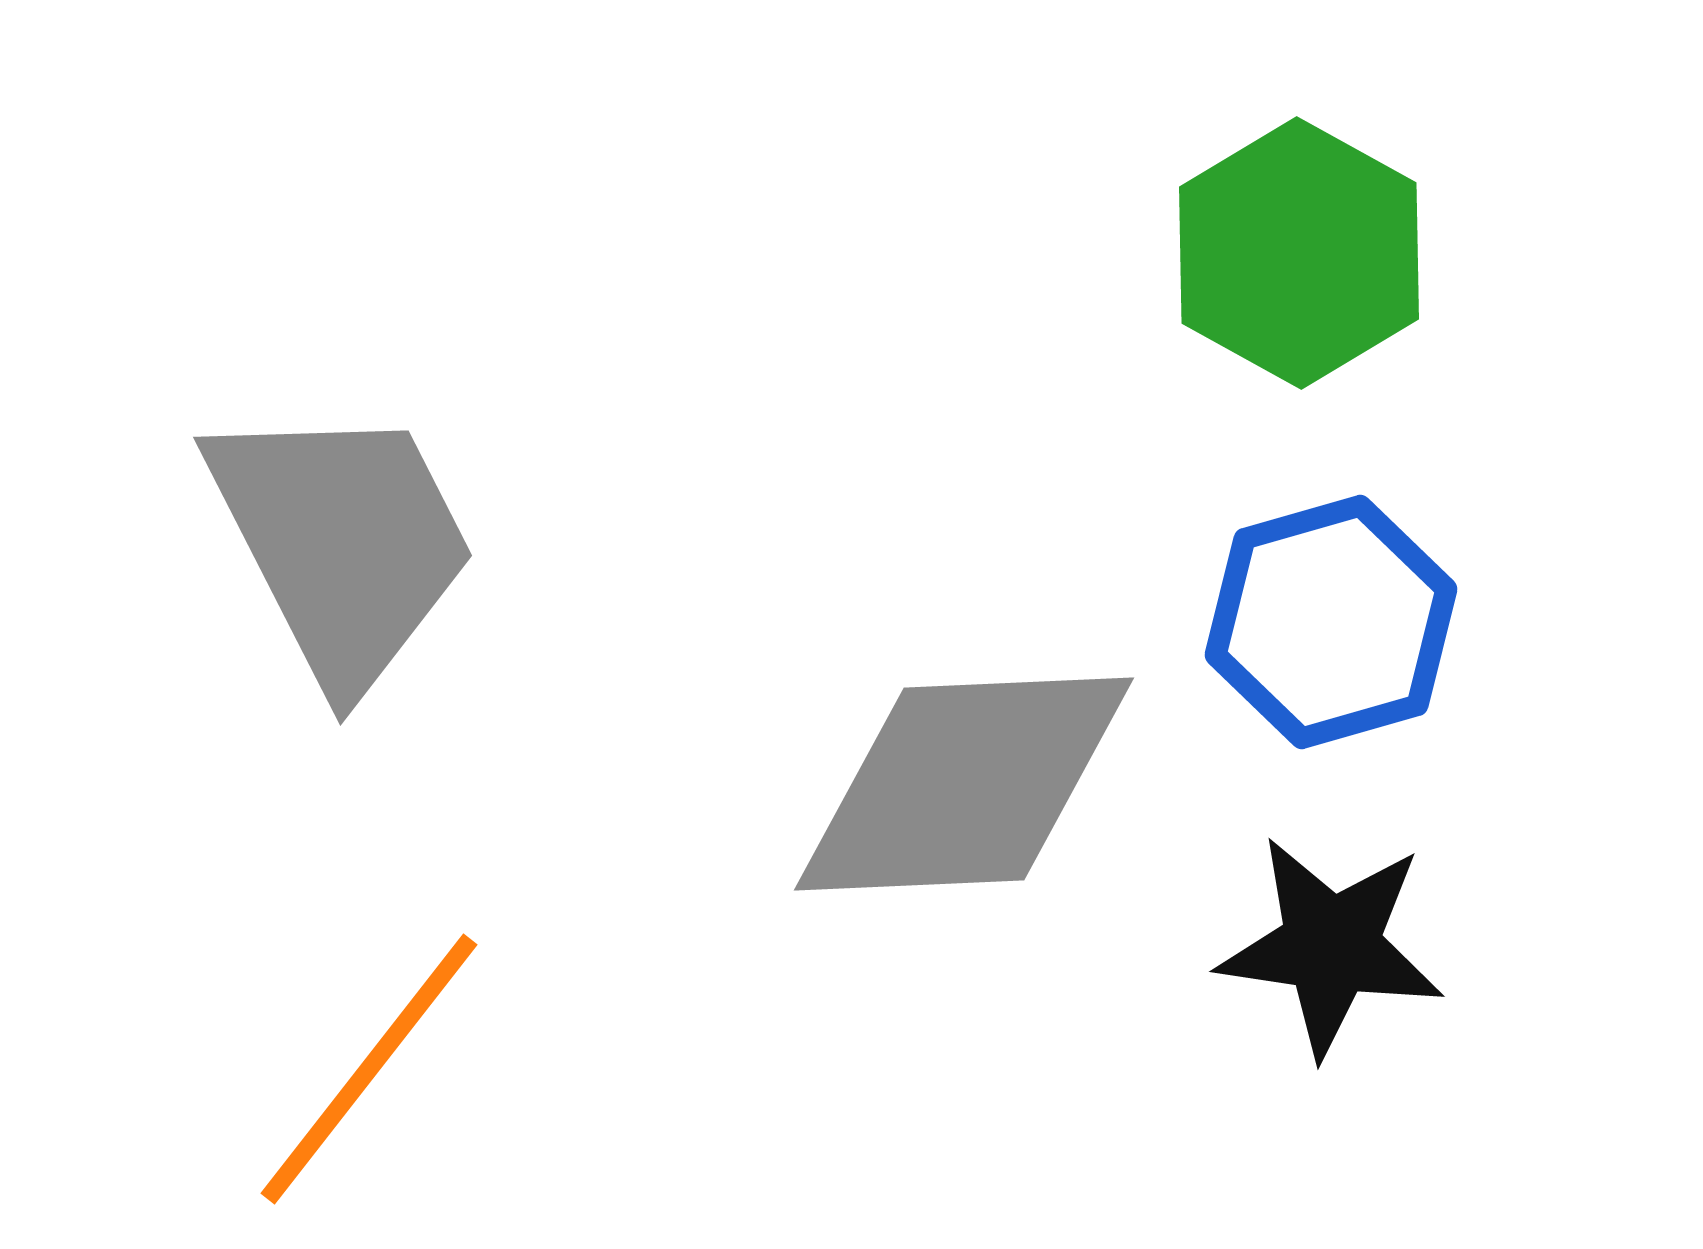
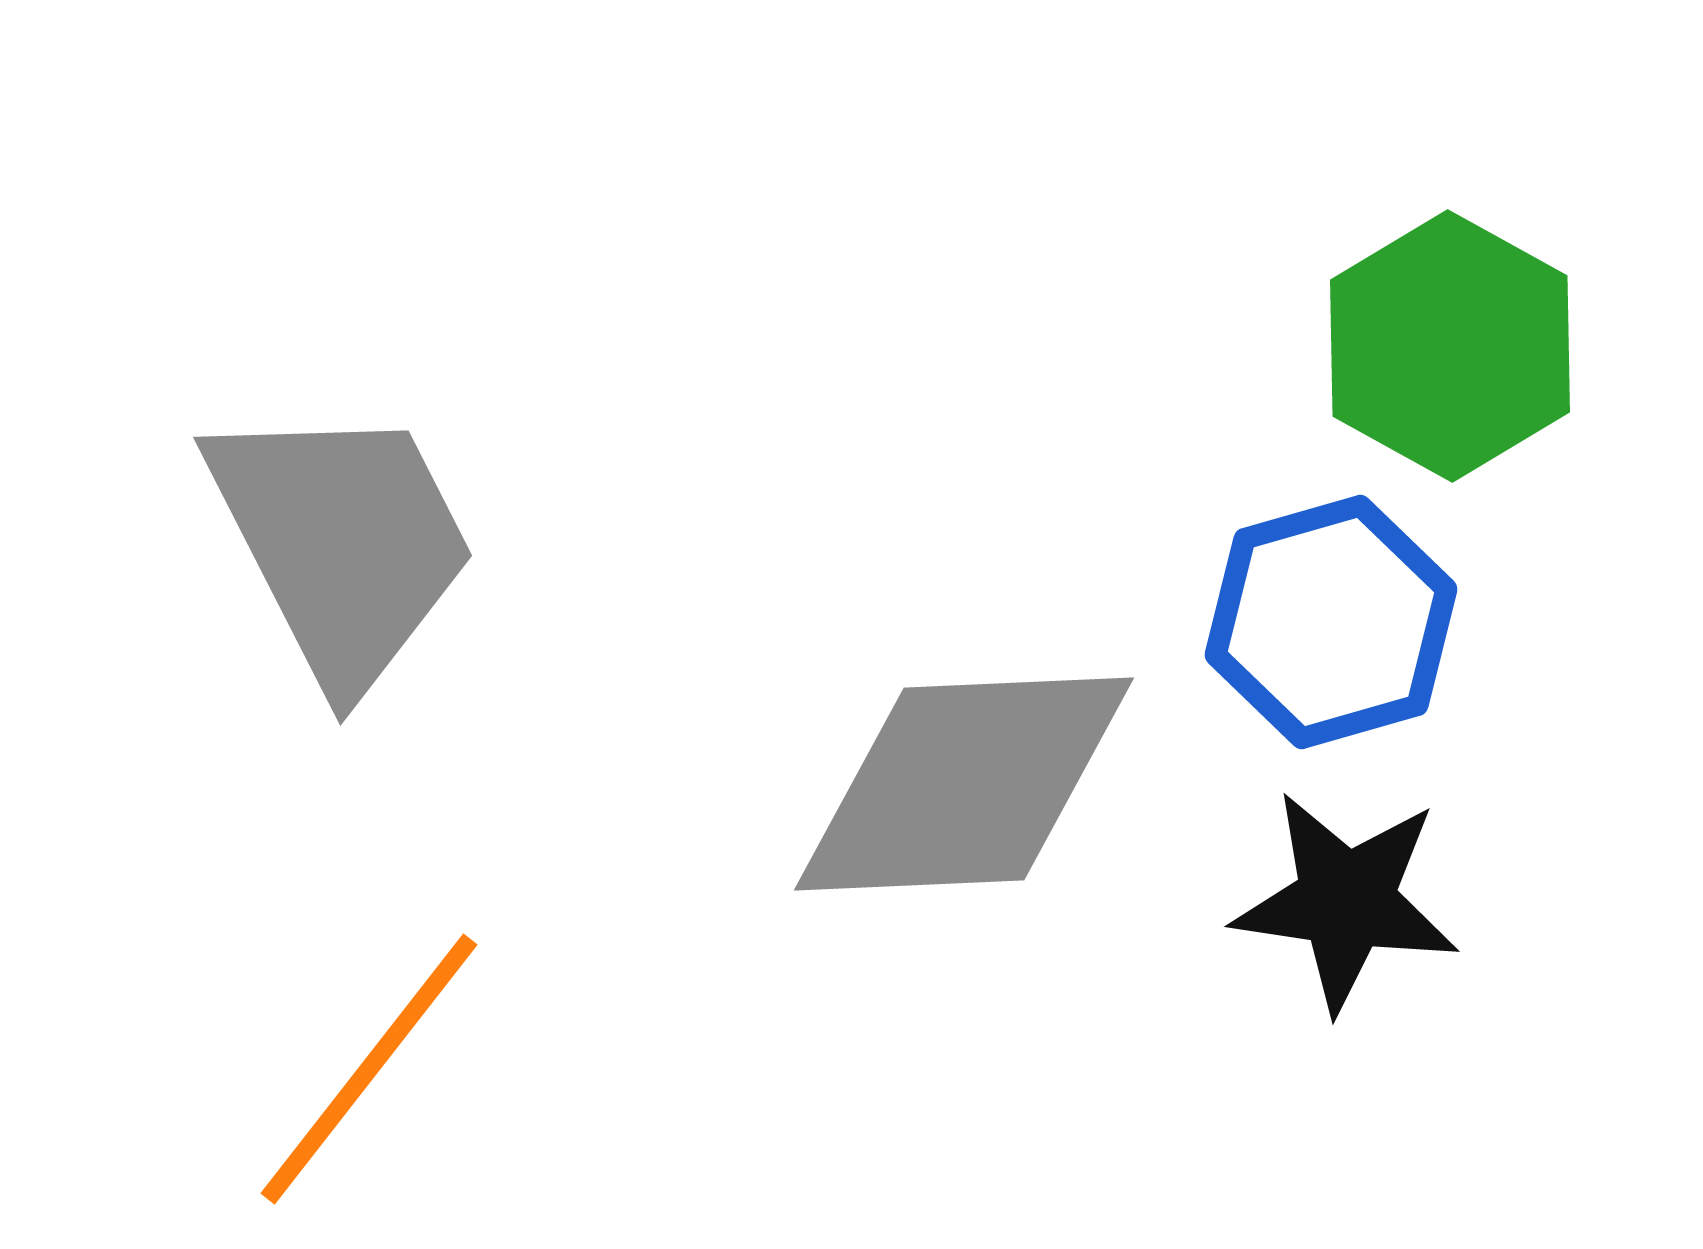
green hexagon: moved 151 px right, 93 px down
black star: moved 15 px right, 45 px up
